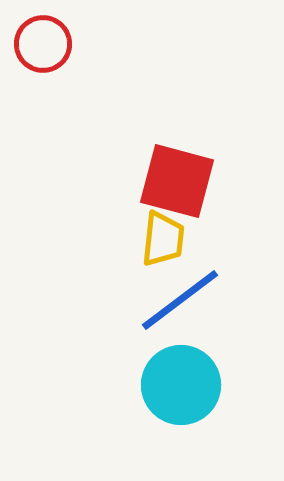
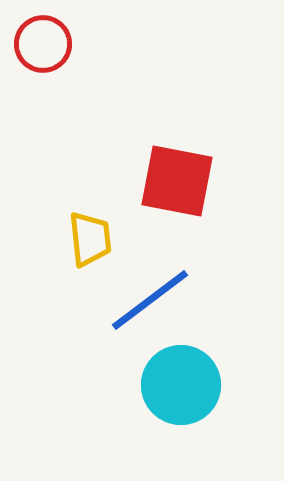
red square: rotated 4 degrees counterclockwise
yellow trapezoid: moved 73 px left; rotated 12 degrees counterclockwise
blue line: moved 30 px left
